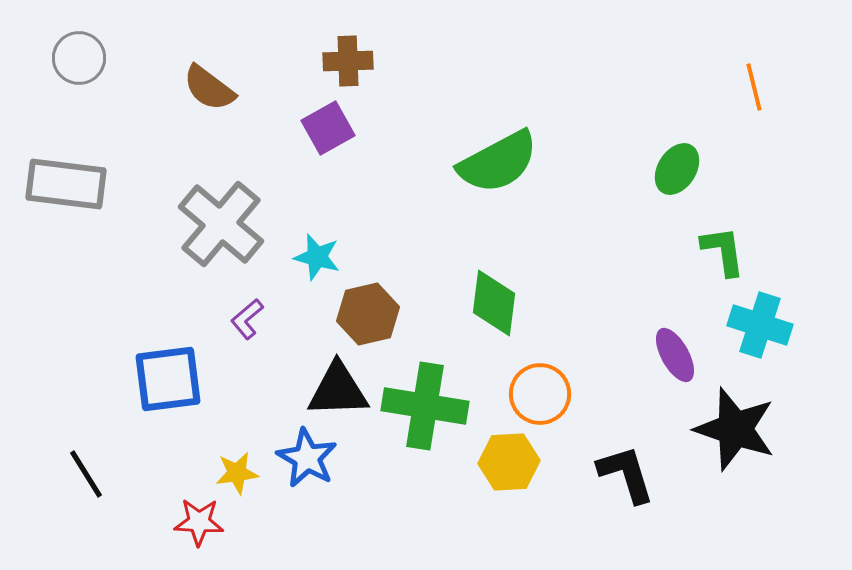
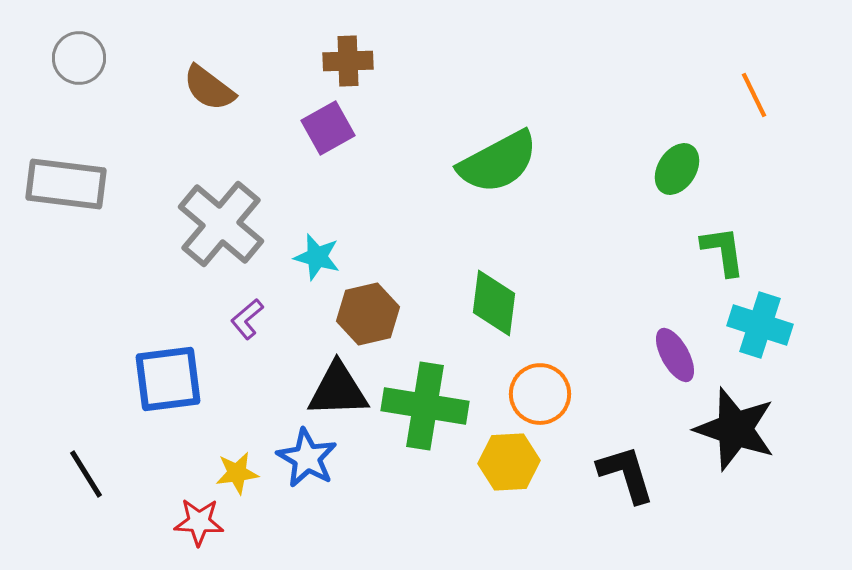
orange line: moved 8 px down; rotated 12 degrees counterclockwise
